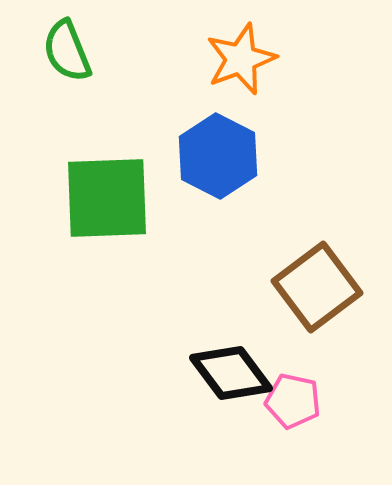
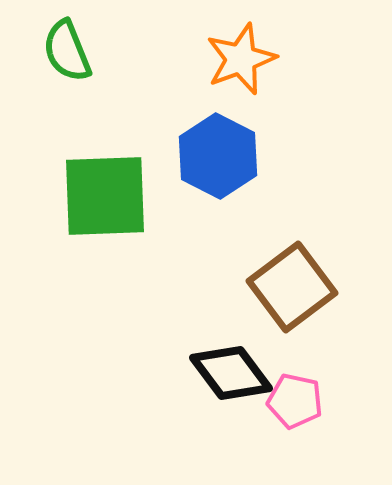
green square: moved 2 px left, 2 px up
brown square: moved 25 px left
pink pentagon: moved 2 px right
